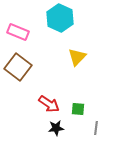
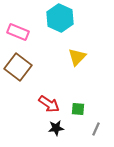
gray line: moved 1 px down; rotated 16 degrees clockwise
